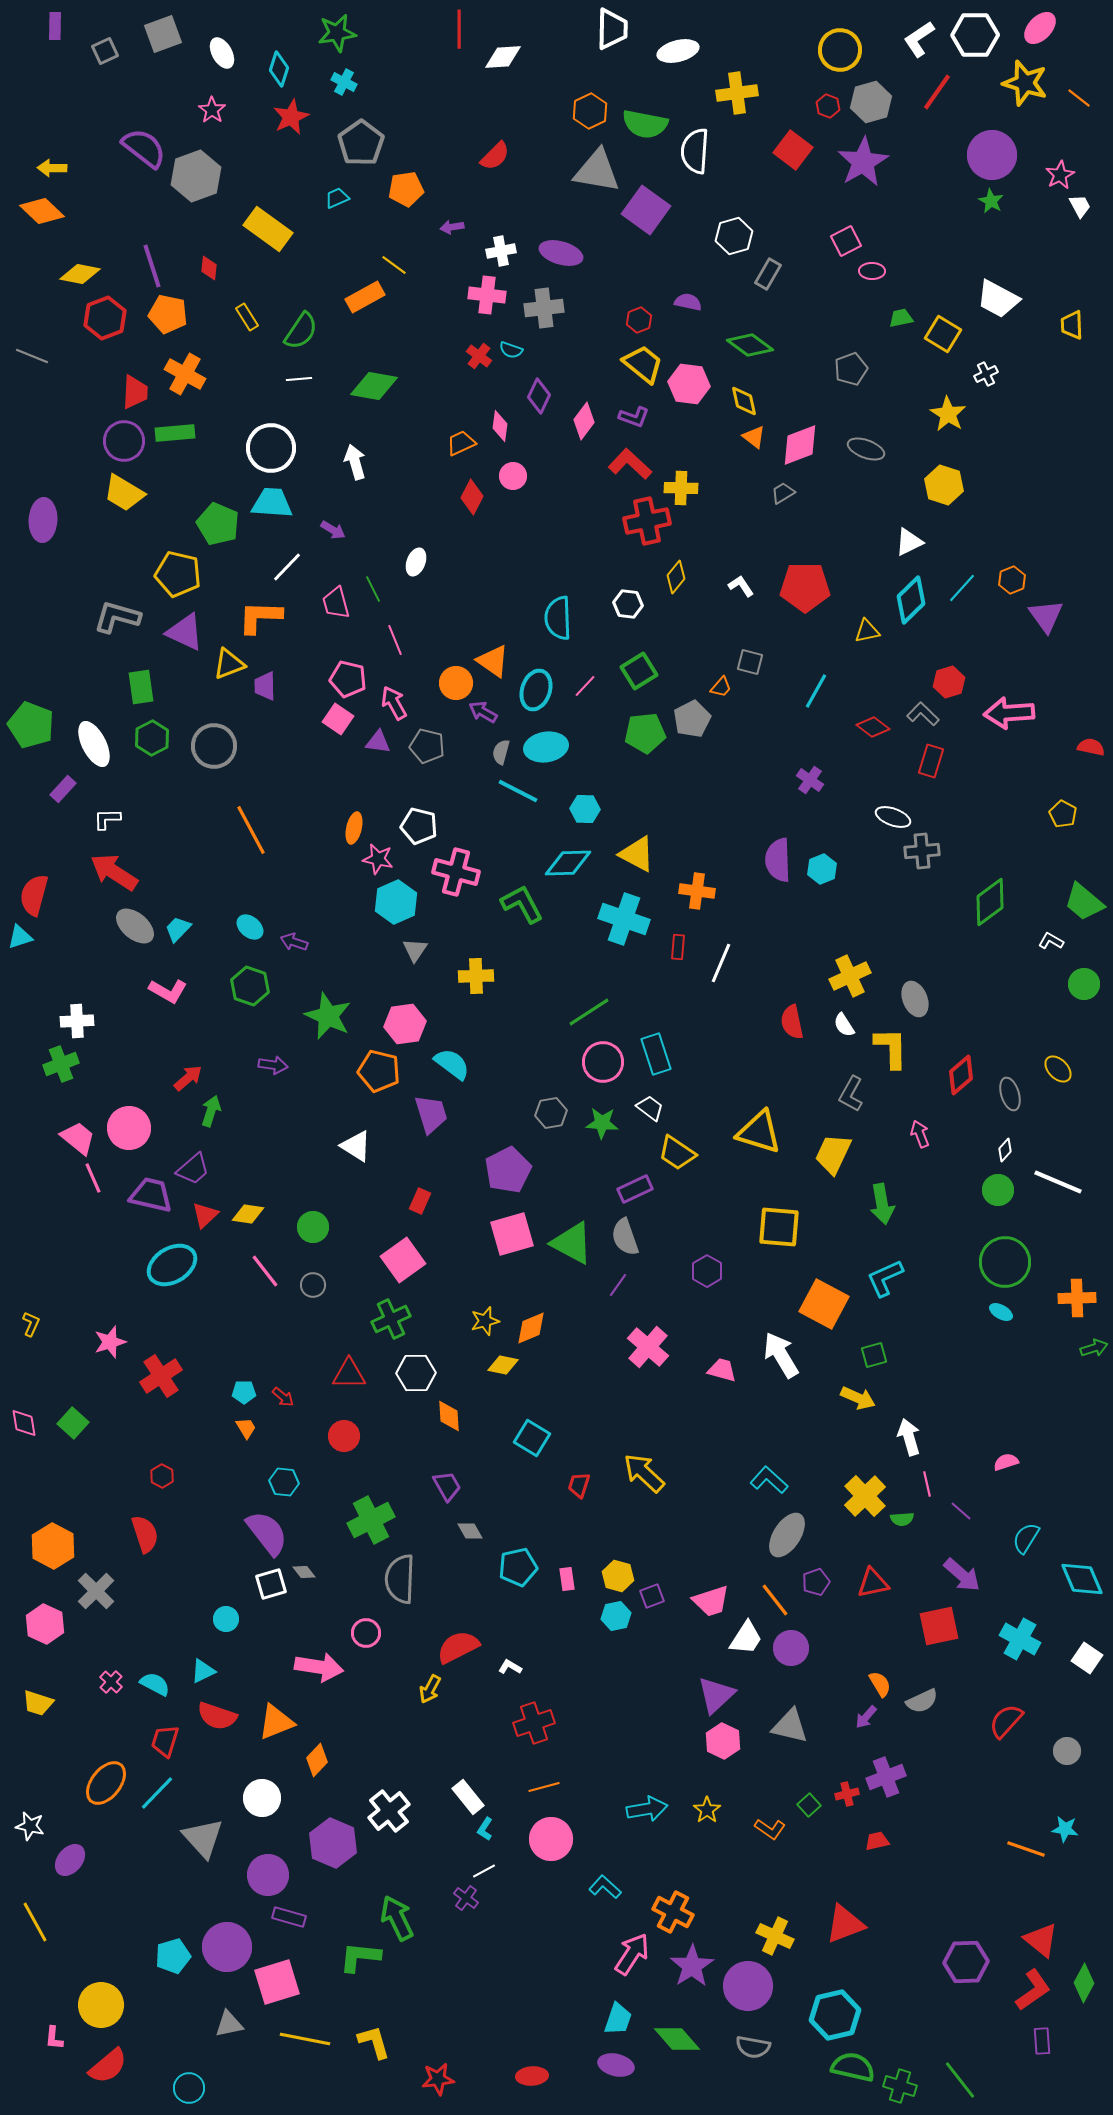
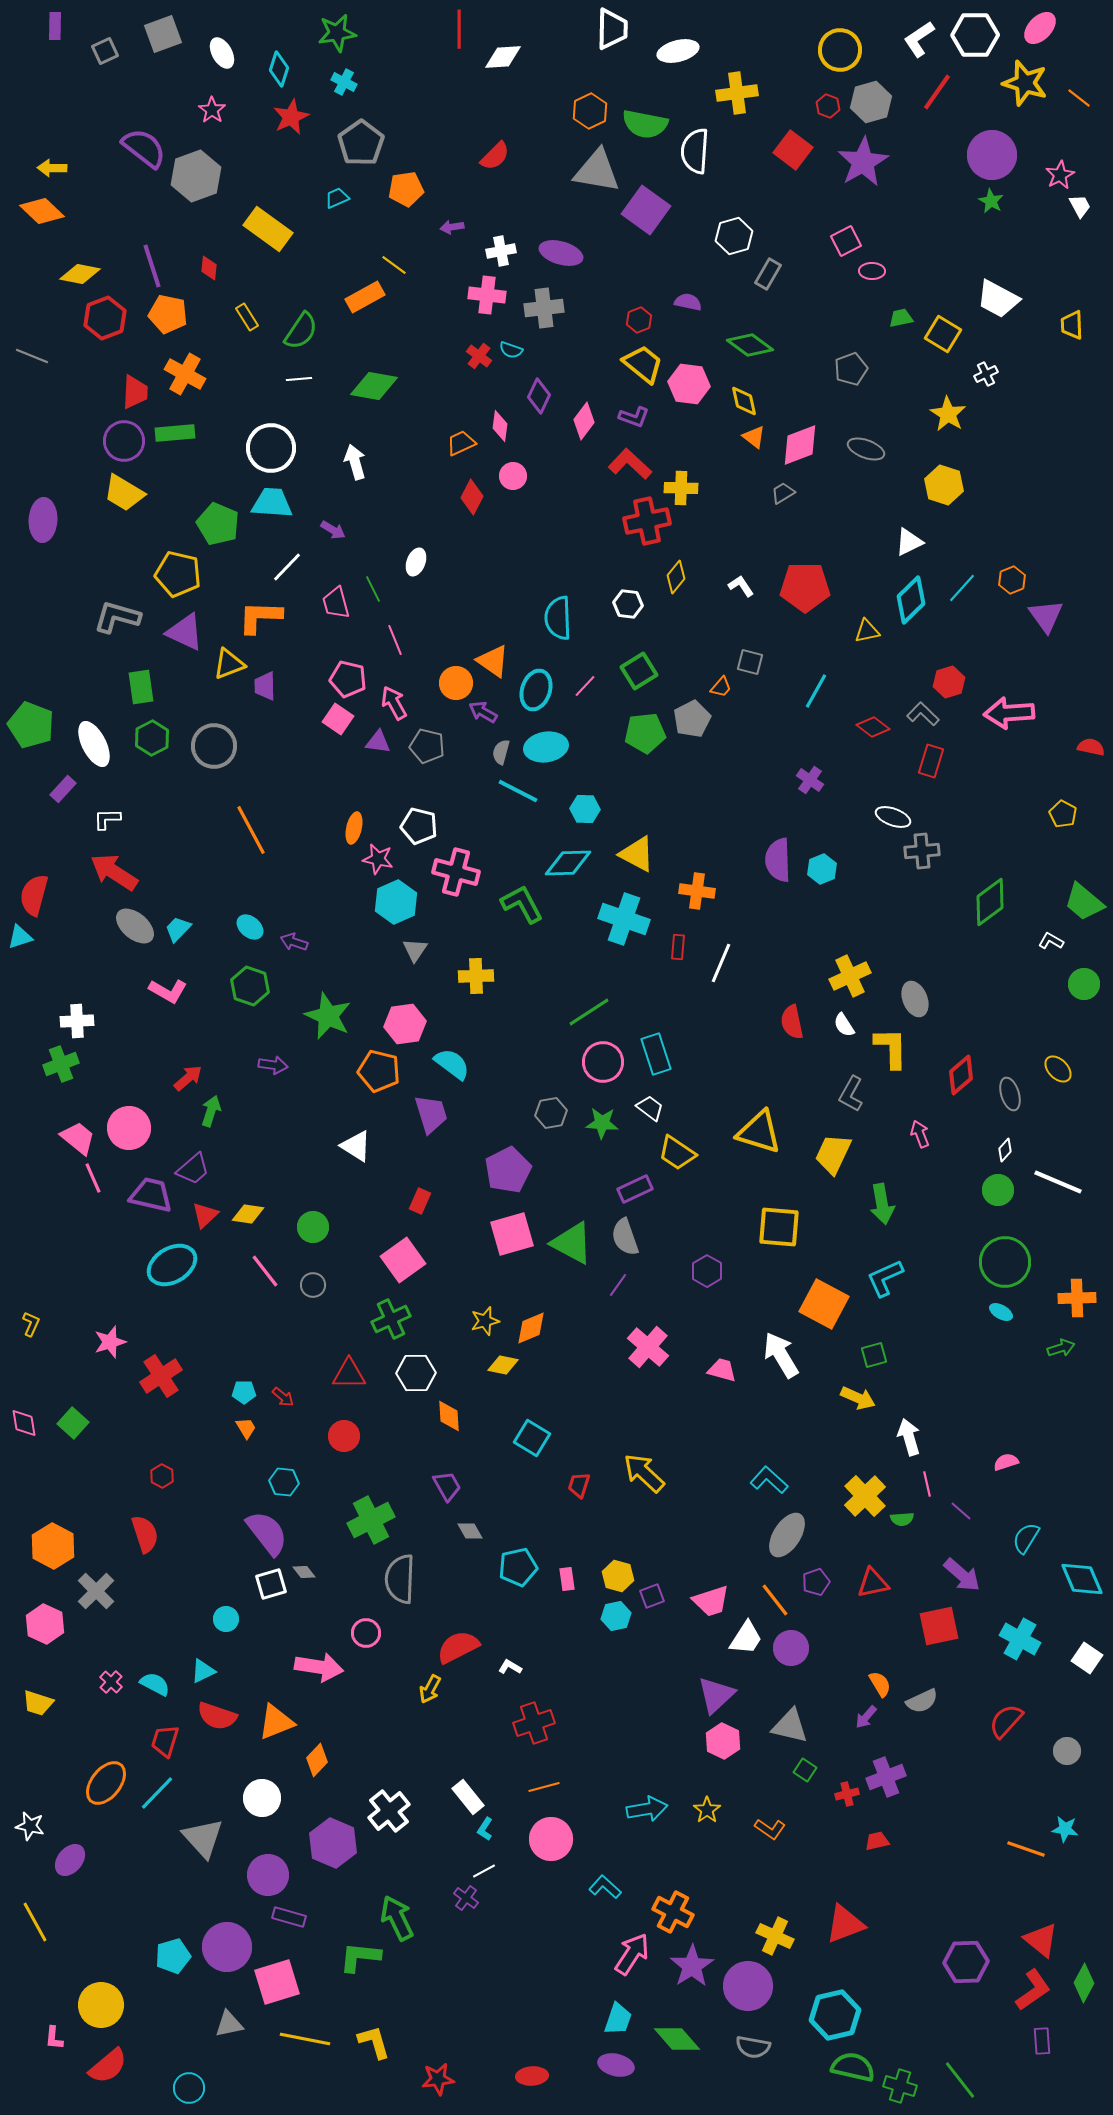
green arrow at (1094, 1348): moved 33 px left
green square at (809, 1805): moved 4 px left, 35 px up; rotated 15 degrees counterclockwise
